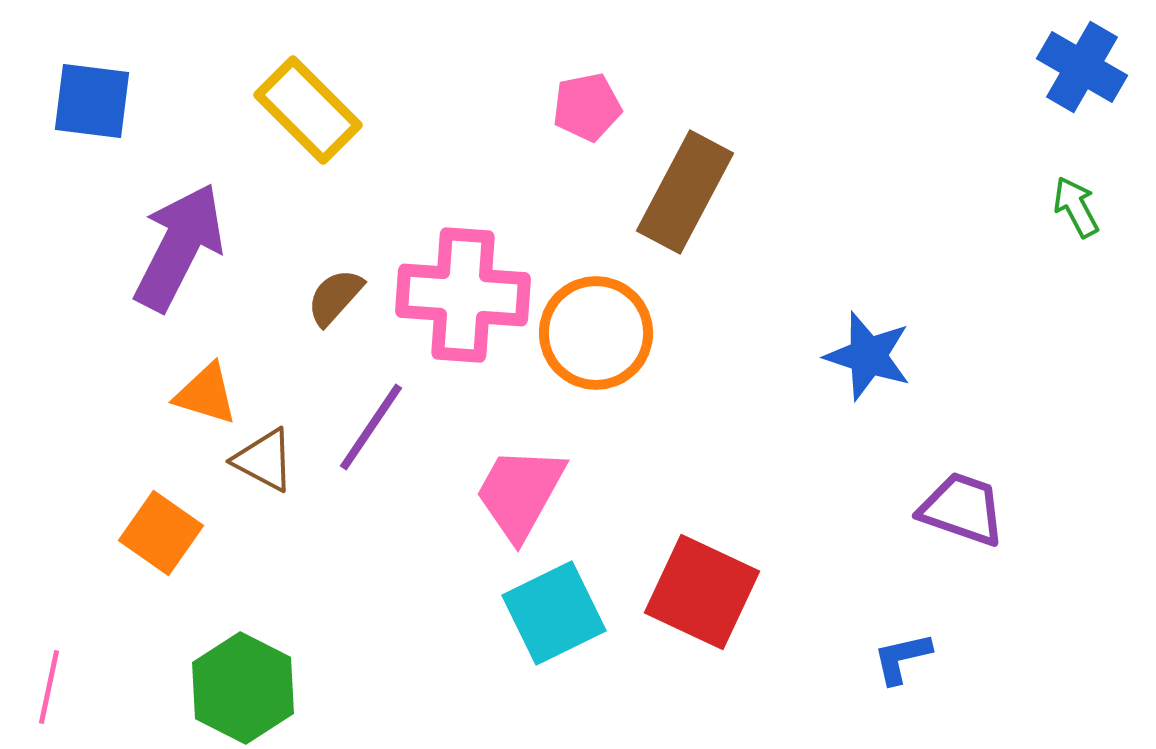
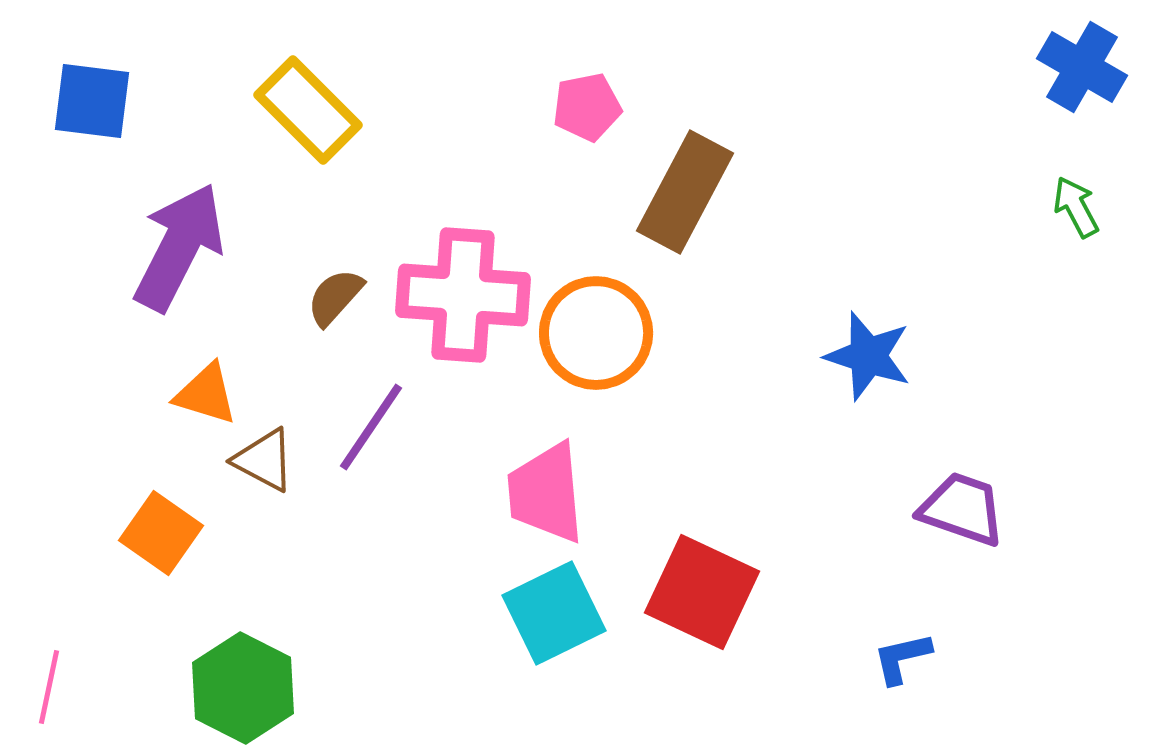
pink trapezoid: moved 26 px right; rotated 34 degrees counterclockwise
